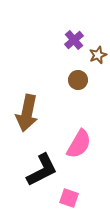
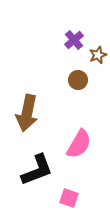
black L-shape: moved 5 px left; rotated 6 degrees clockwise
